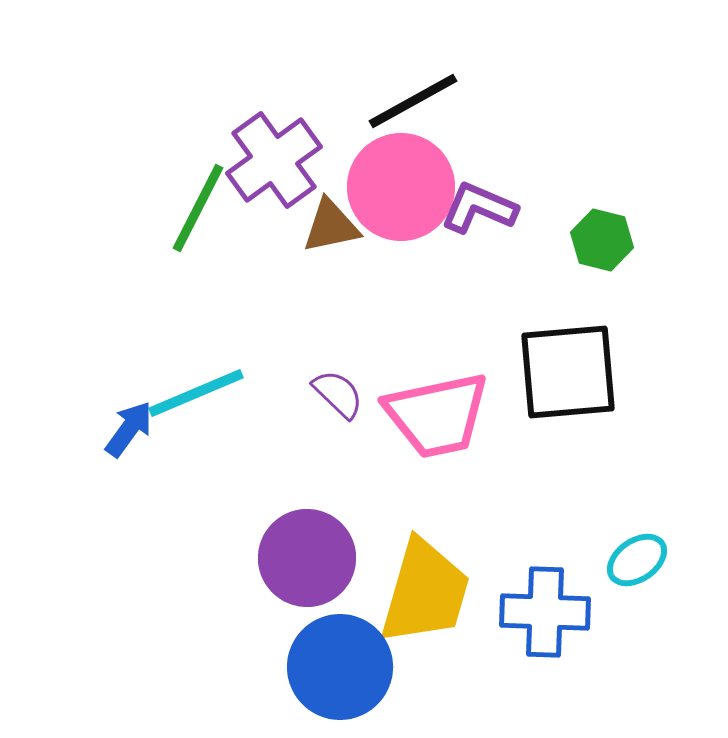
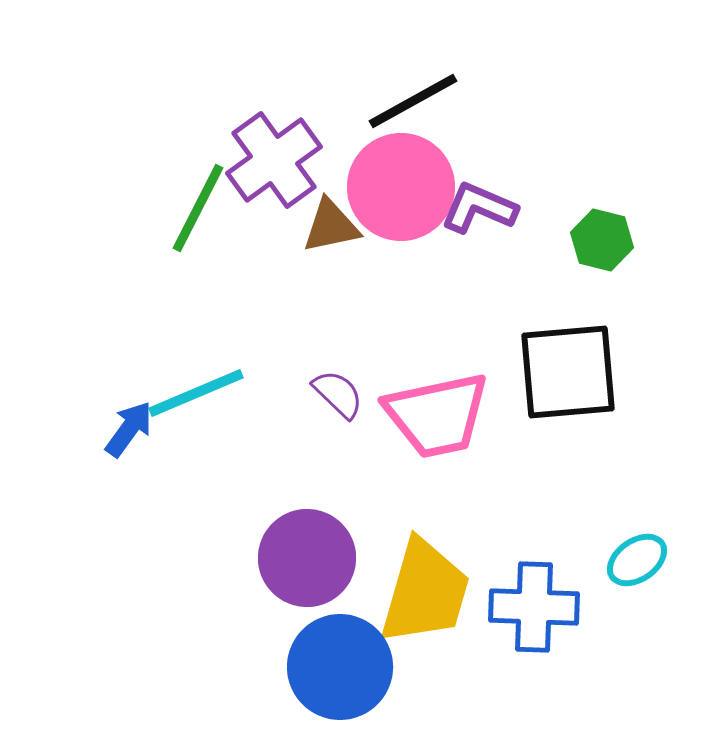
blue cross: moved 11 px left, 5 px up
